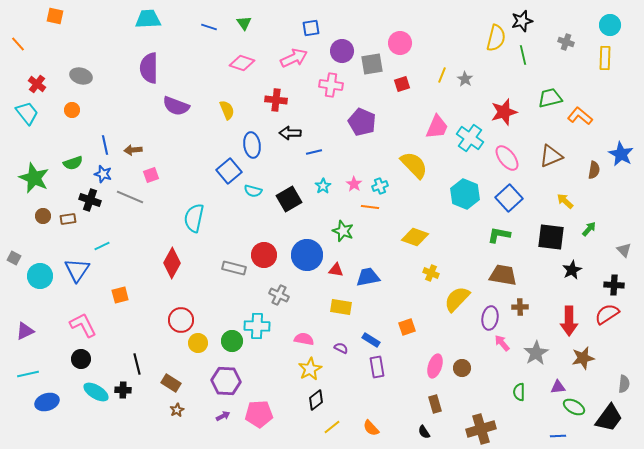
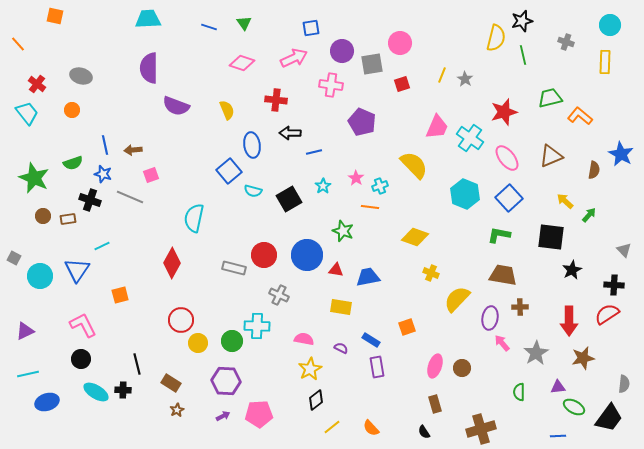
yellow rectangle at (605, 58): moved 4 px down
pink star at (354, 184): moved 2 px right, 6 px up
green arrow at (589, 229): moved 14 px up
